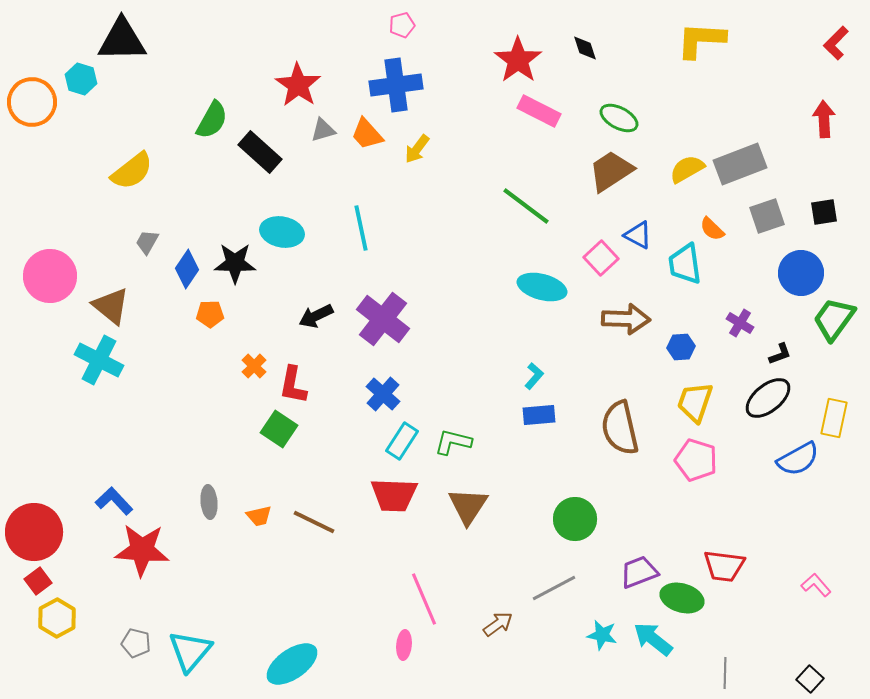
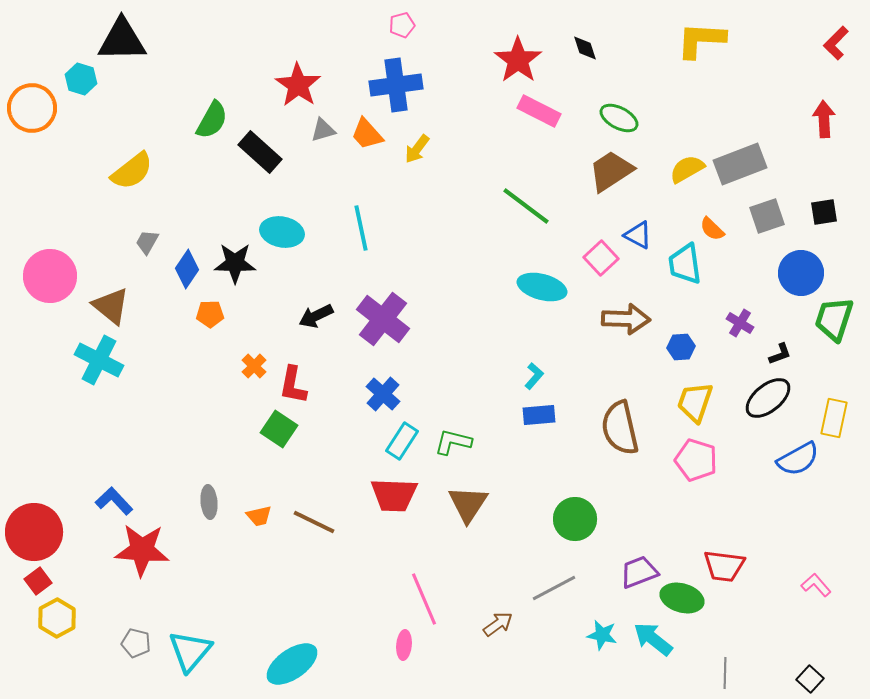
orange circle at (32, 102): moved 6 px down
green trapezoid at (834, 319): rotated 18 degrees counterclockwise
brown triangle at (468, 506): moved 2 px up
